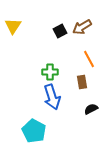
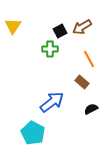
green cross: moved 23 px up
brown rectangle: rotated 40 degrees counterclockwise
blue arrow: moved 5 px down; rotated 110 degrees counterclockwise
cyan pentagon: moved 1 px left, 2 px down
